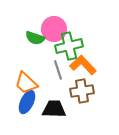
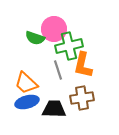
orange L-shape: rotated 124 degrees counterclockwise
brown cross: moved 7 px down
blue ellipse: rotated 50 degrees clockwise
